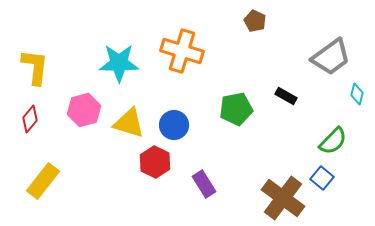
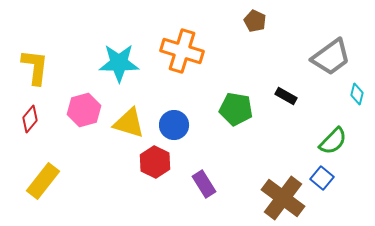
green pentagon: rotated 20 degrees clockwise
